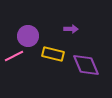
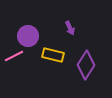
purple arrow: moved 1 px left, 1 px up; rotated 64 degrees clockwise
yellow rectangle: moved 1 px down
purple diamond: rotated 56 degrees clockwise
